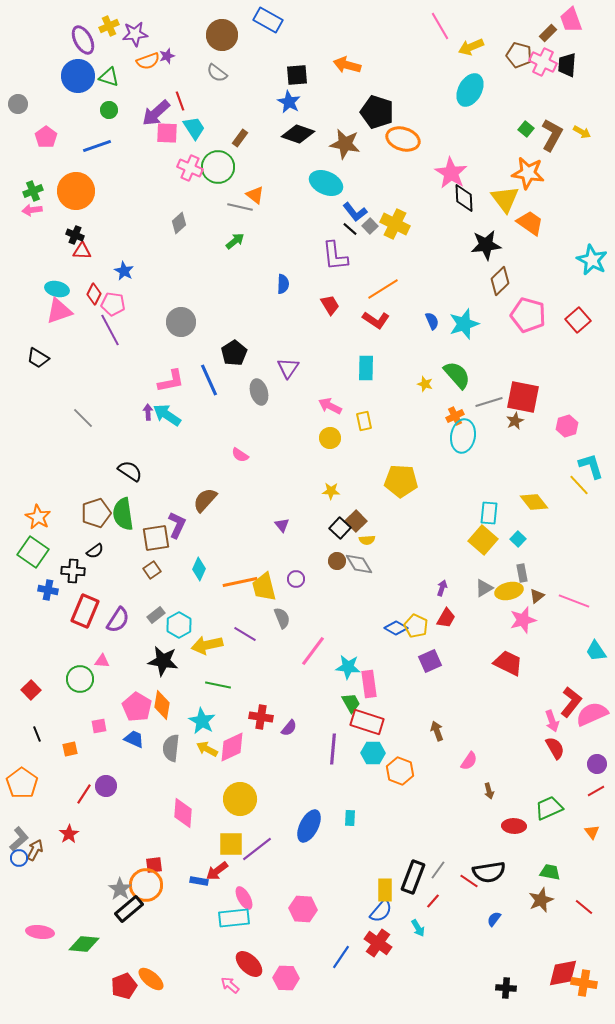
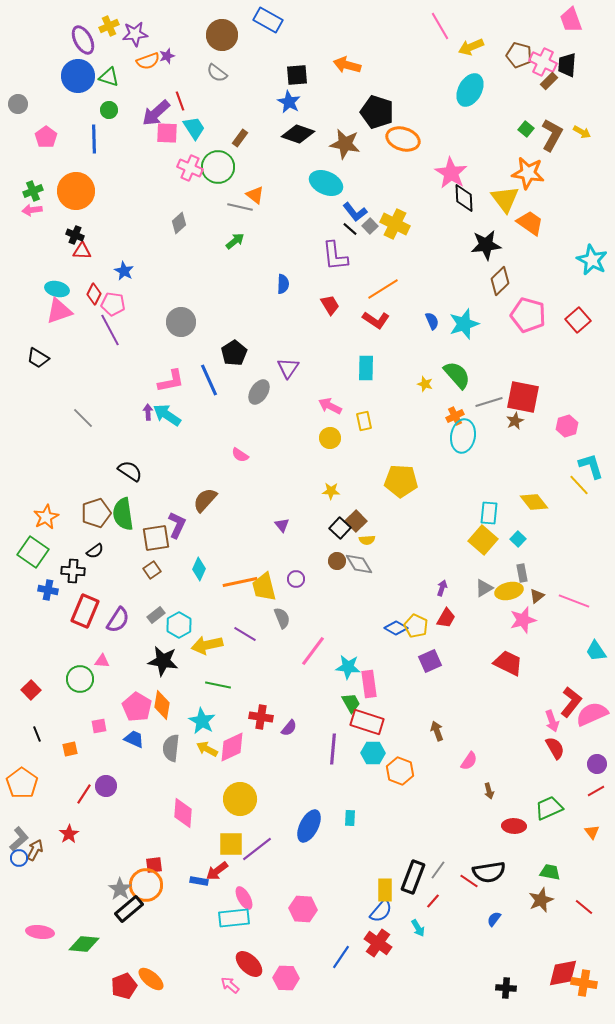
brown rectangle at (548, 33): moved 1 px right, 48 px down
blue line at (97, 146): moved 3 px left, 7 px up; rotated 72 degrees counterclockwise
gray ellipse at (259, 392): rotated 50 degrees clockwise
orange star at (38, 517): moved 8 px right; rotated 15 degrees clockwise
